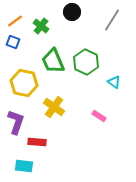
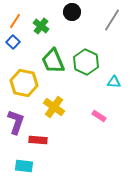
orange line: rotated 21 degrees counterclockwise
blue square: rotated 24 degrees clockwise
cyan triangle: rotated 32 degrees counterclockwise
red rectangle: moved 1 px right, 2 px up
